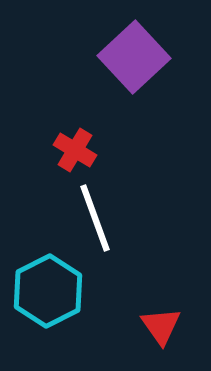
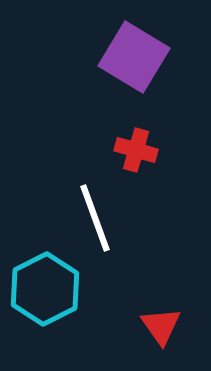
purple square: rotated 16 degrees counterclockwise
red cross: moved 61 px right; rotated 15 degrees counterclockwise
cyan hexagon: moved 3 px left, 2 px up
